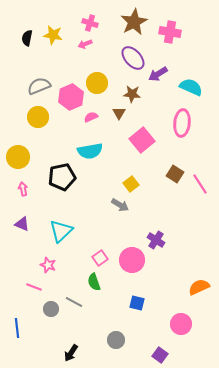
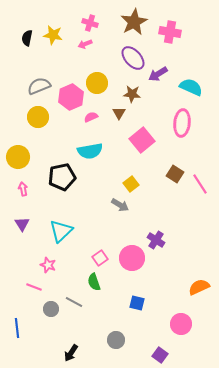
purple triangle at (22, 224): rotated 35 degrees clockwise
pink circle at (132, 260): moved 2 px up
